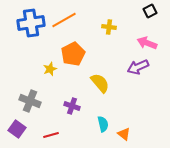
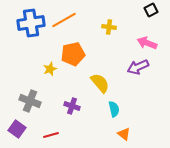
black square: moved 1 px right, 1 px up
orange pentagon: rotated 15 degrees clockwise
cyan semicircle: moved 11 px right, 15 px up
